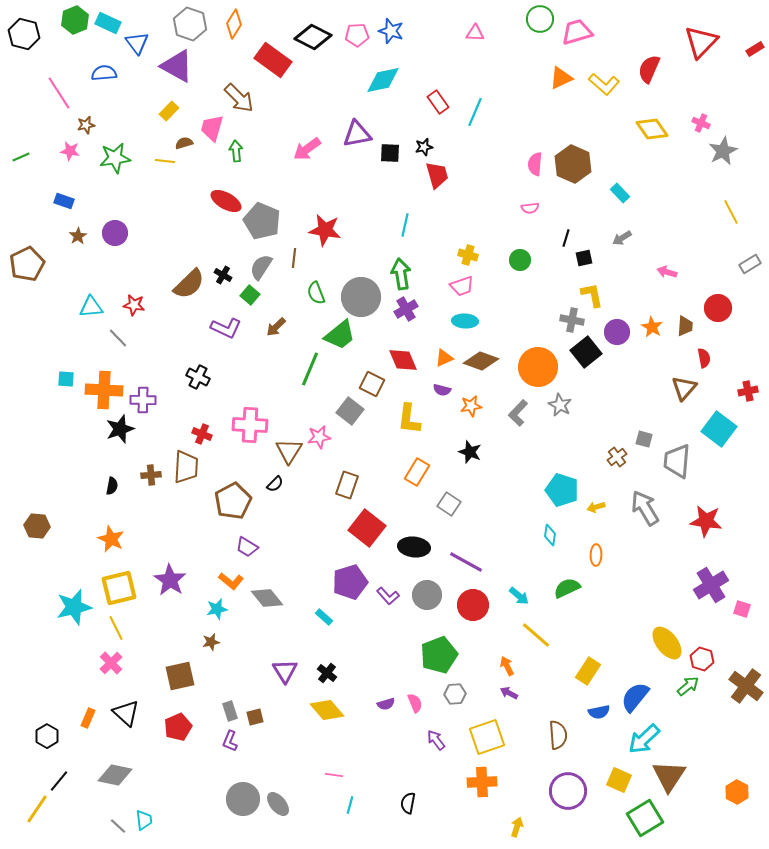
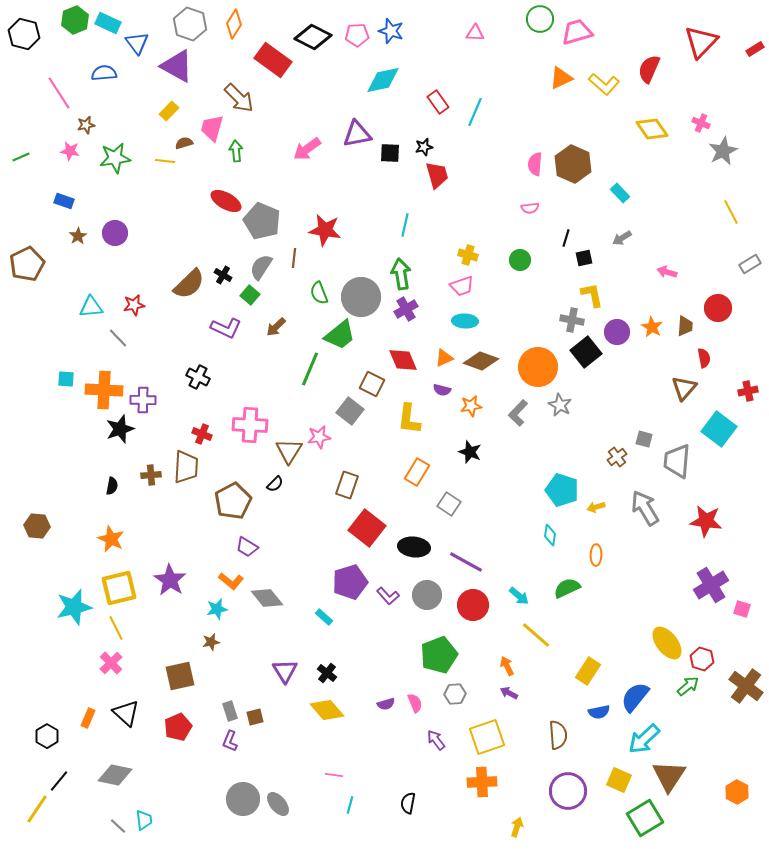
green semicircle at (316, 293): moved 3 px right
red star at (134, 305): rotated 20 degrees counterclockwise
